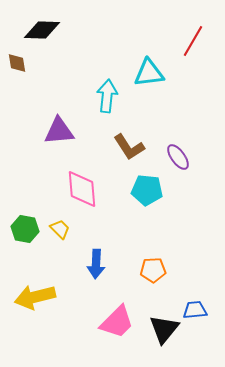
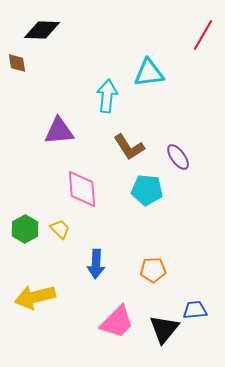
red line: moved 10 px right, 6 px up
green hexagon: rotated 20 degrees clockwise
